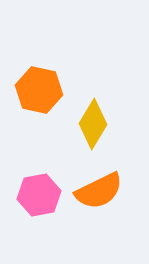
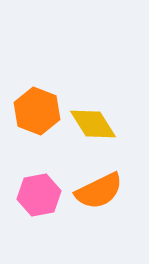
orange hexagon: moved 2 px left, 21 px down; rotated 9 degrees clockwise
yellow diamond: rotated 63 degrees counterclockwise
